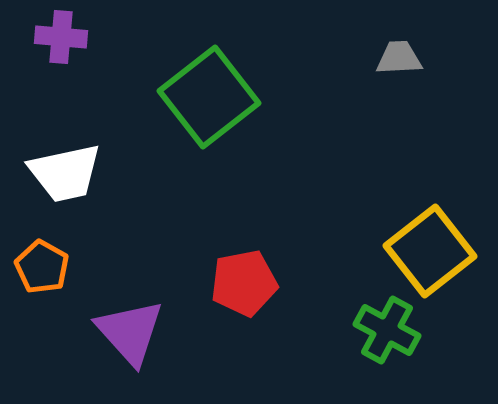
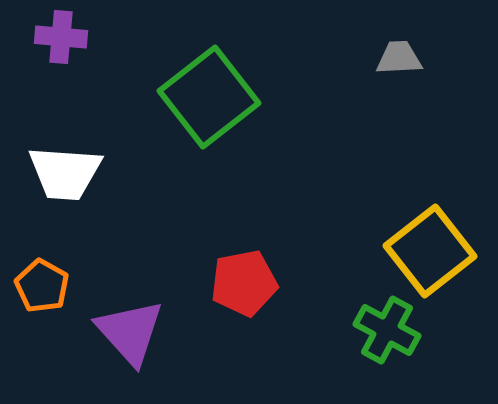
white trapezoid: rotated 16 degrees clockwise
orange pentagon: moved 19 px down
